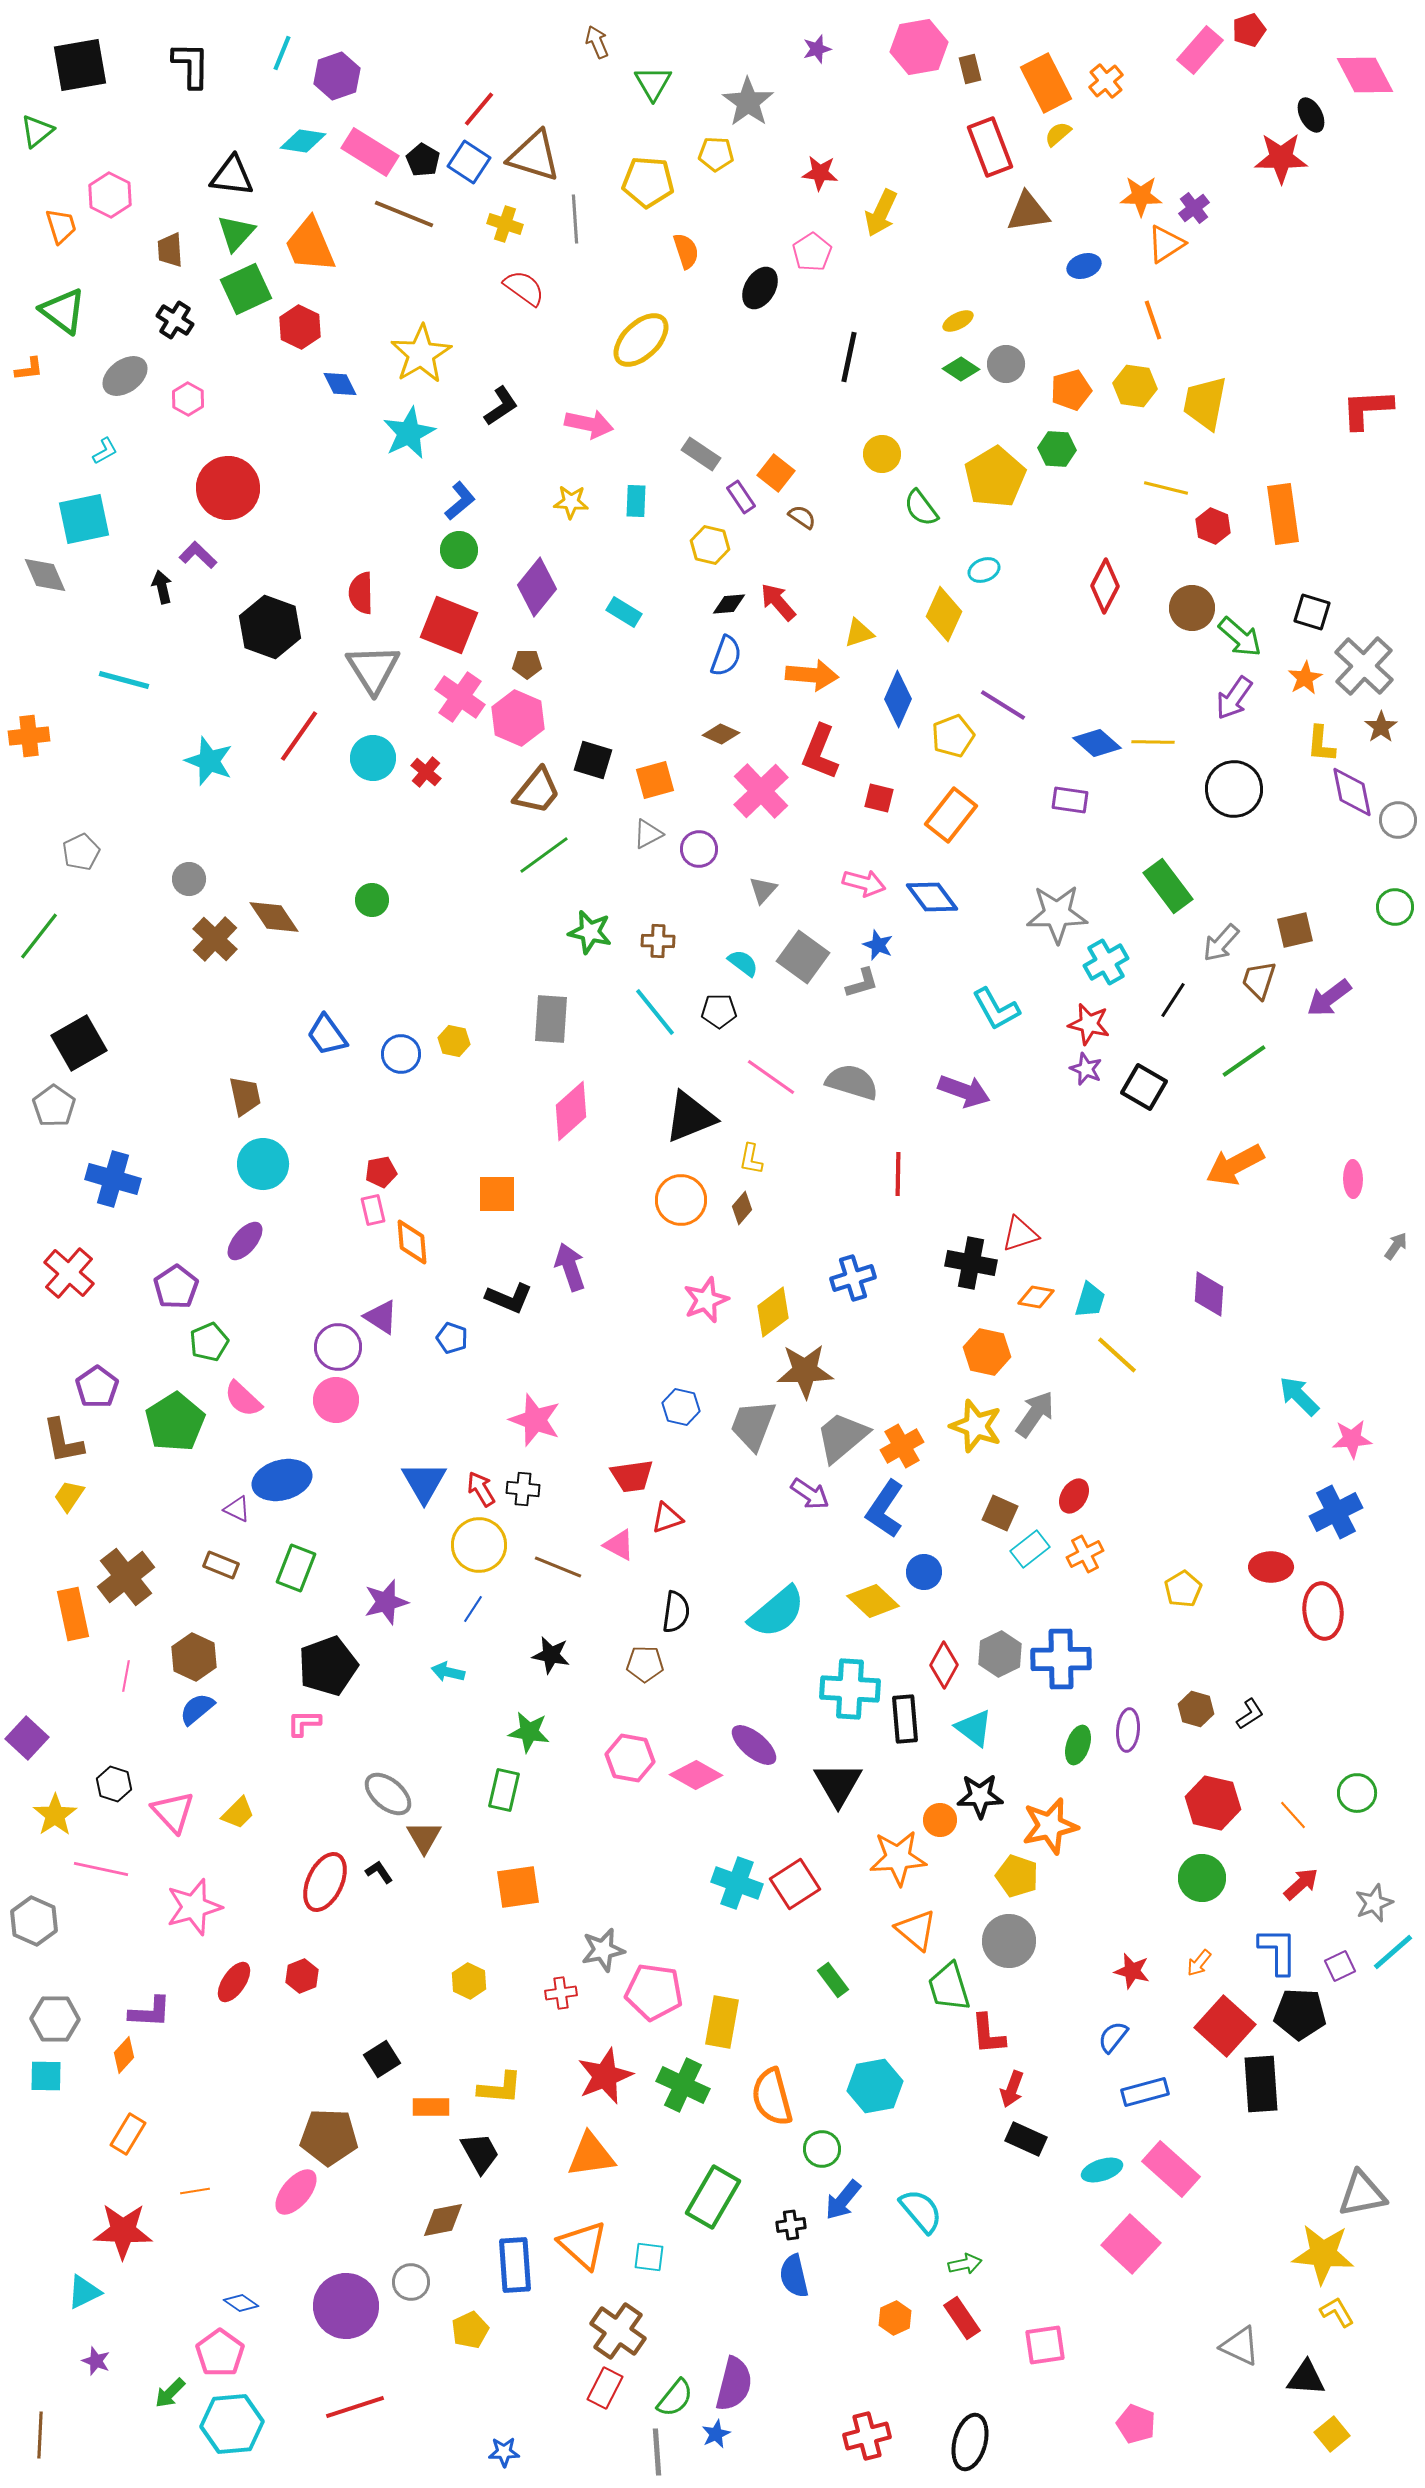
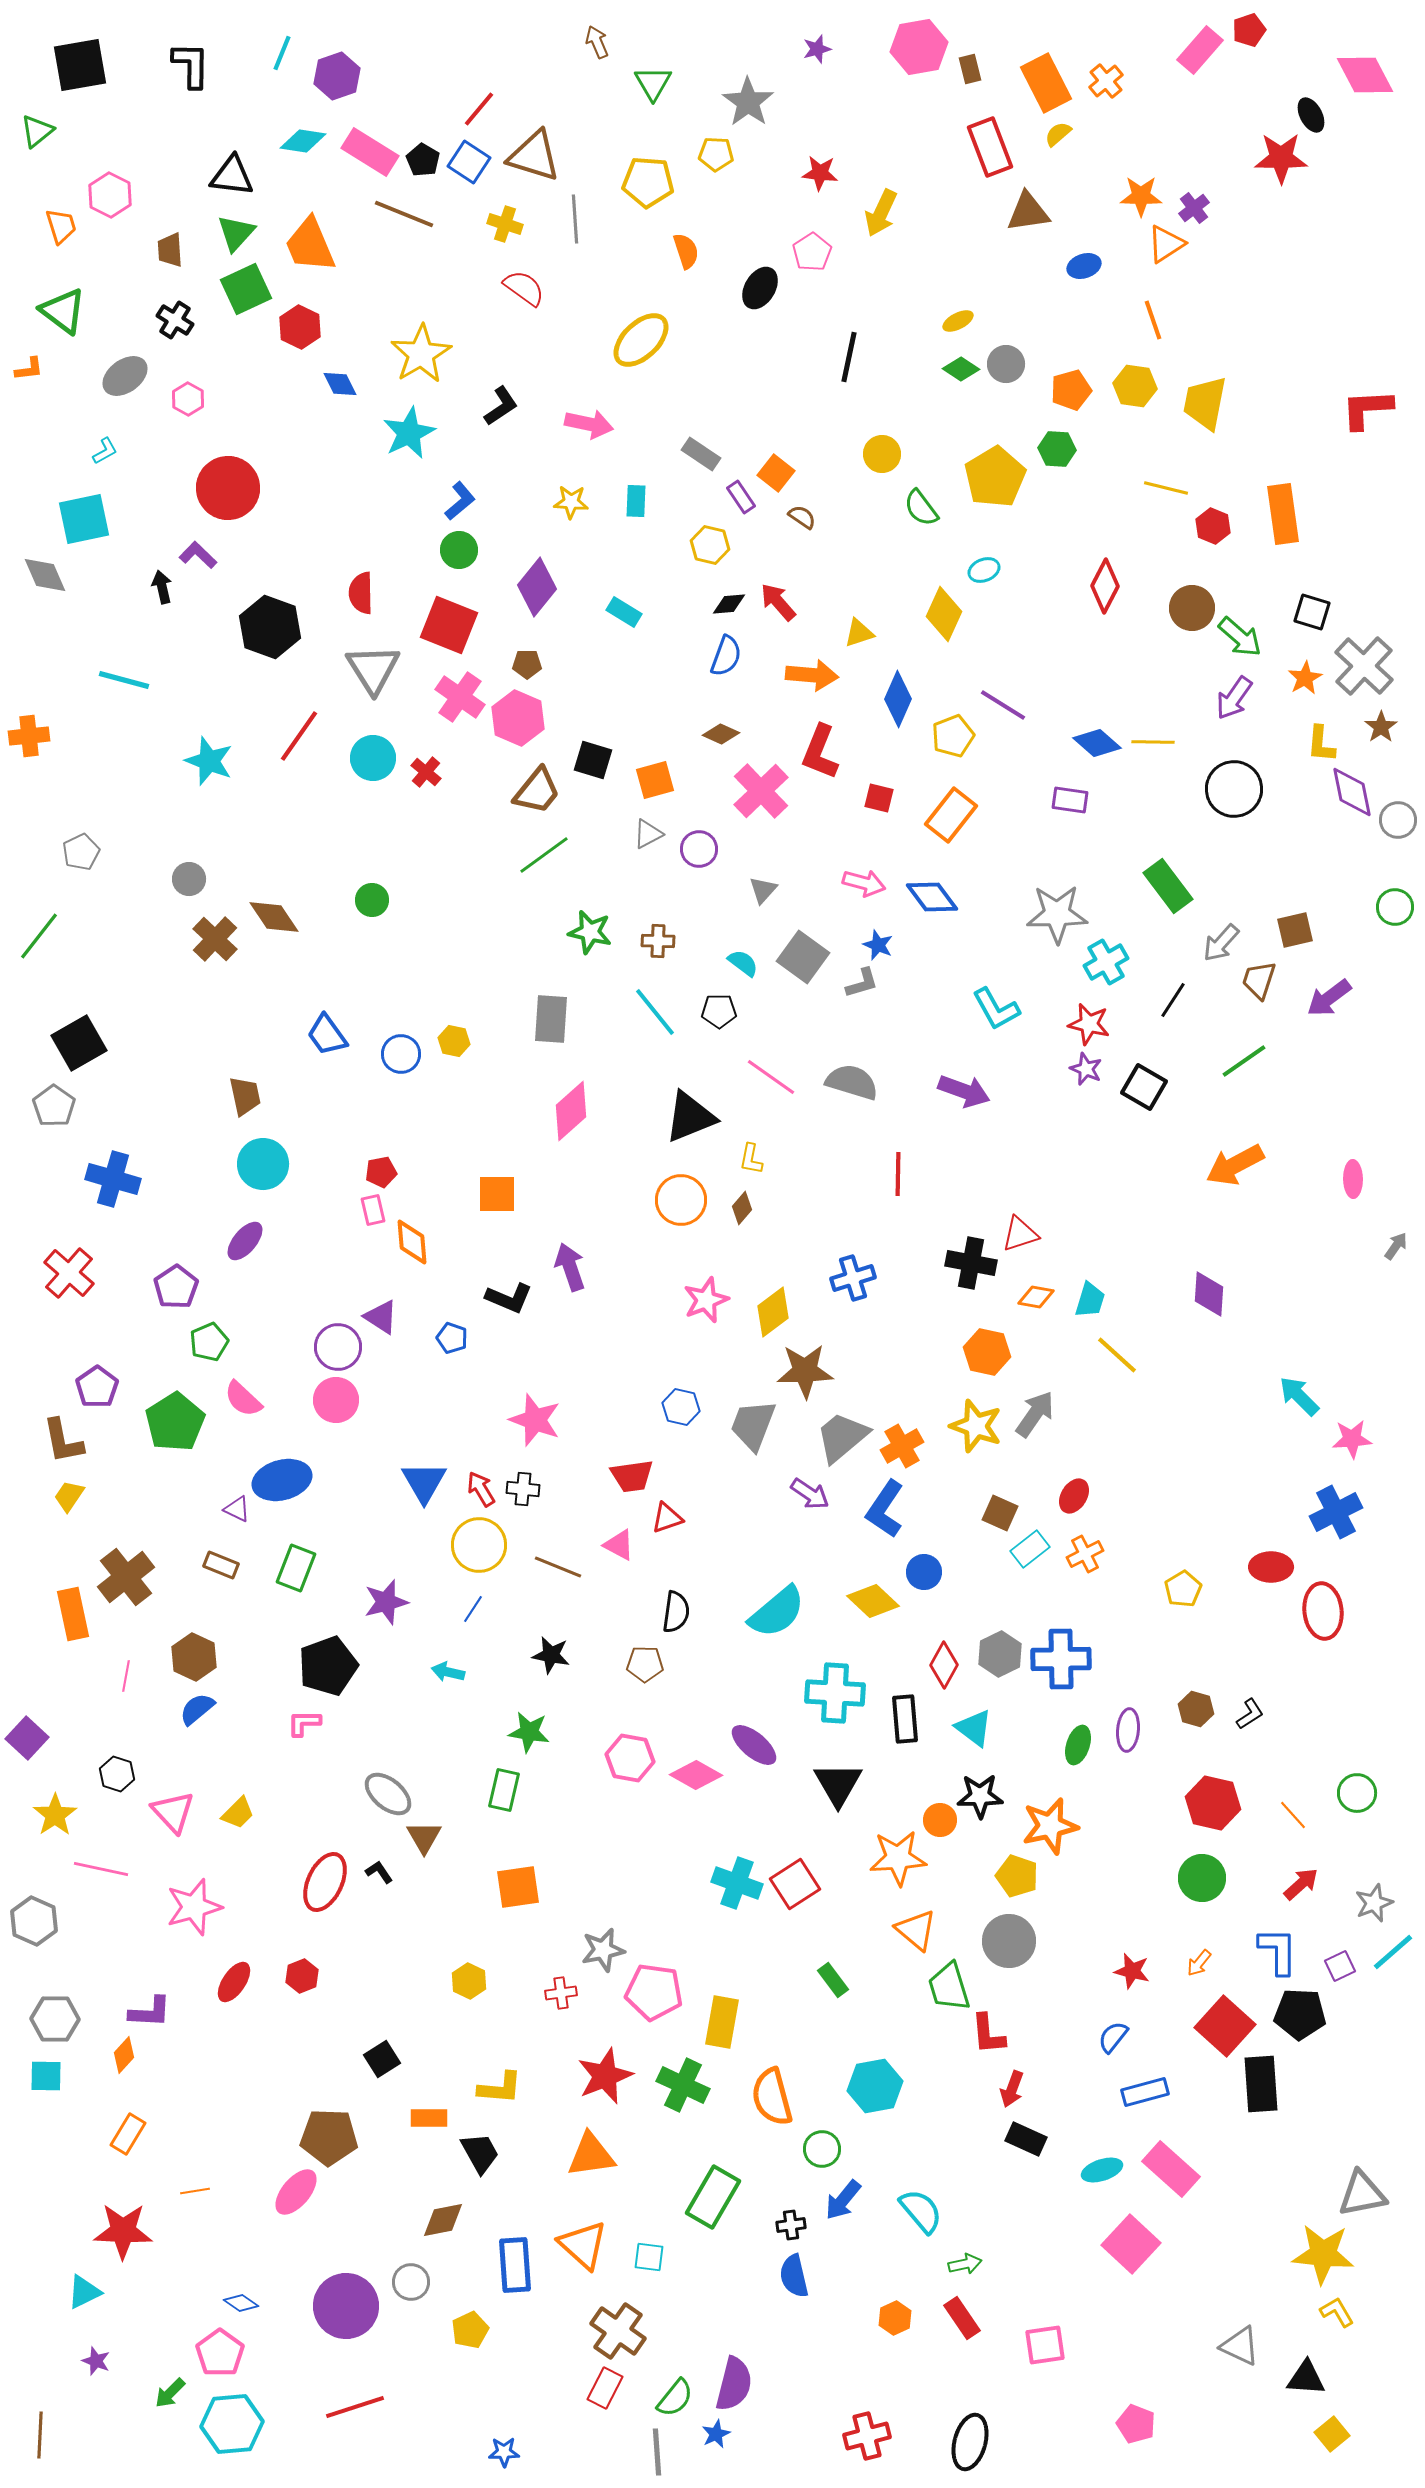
cyan cross at (850, 1689): moved 15 px left, 4 px down
black hexagon at (114, 1784): moved 3 px right, 10 px up
orange rectangle at (431, 2107): moved 2 px left, 11 px down
